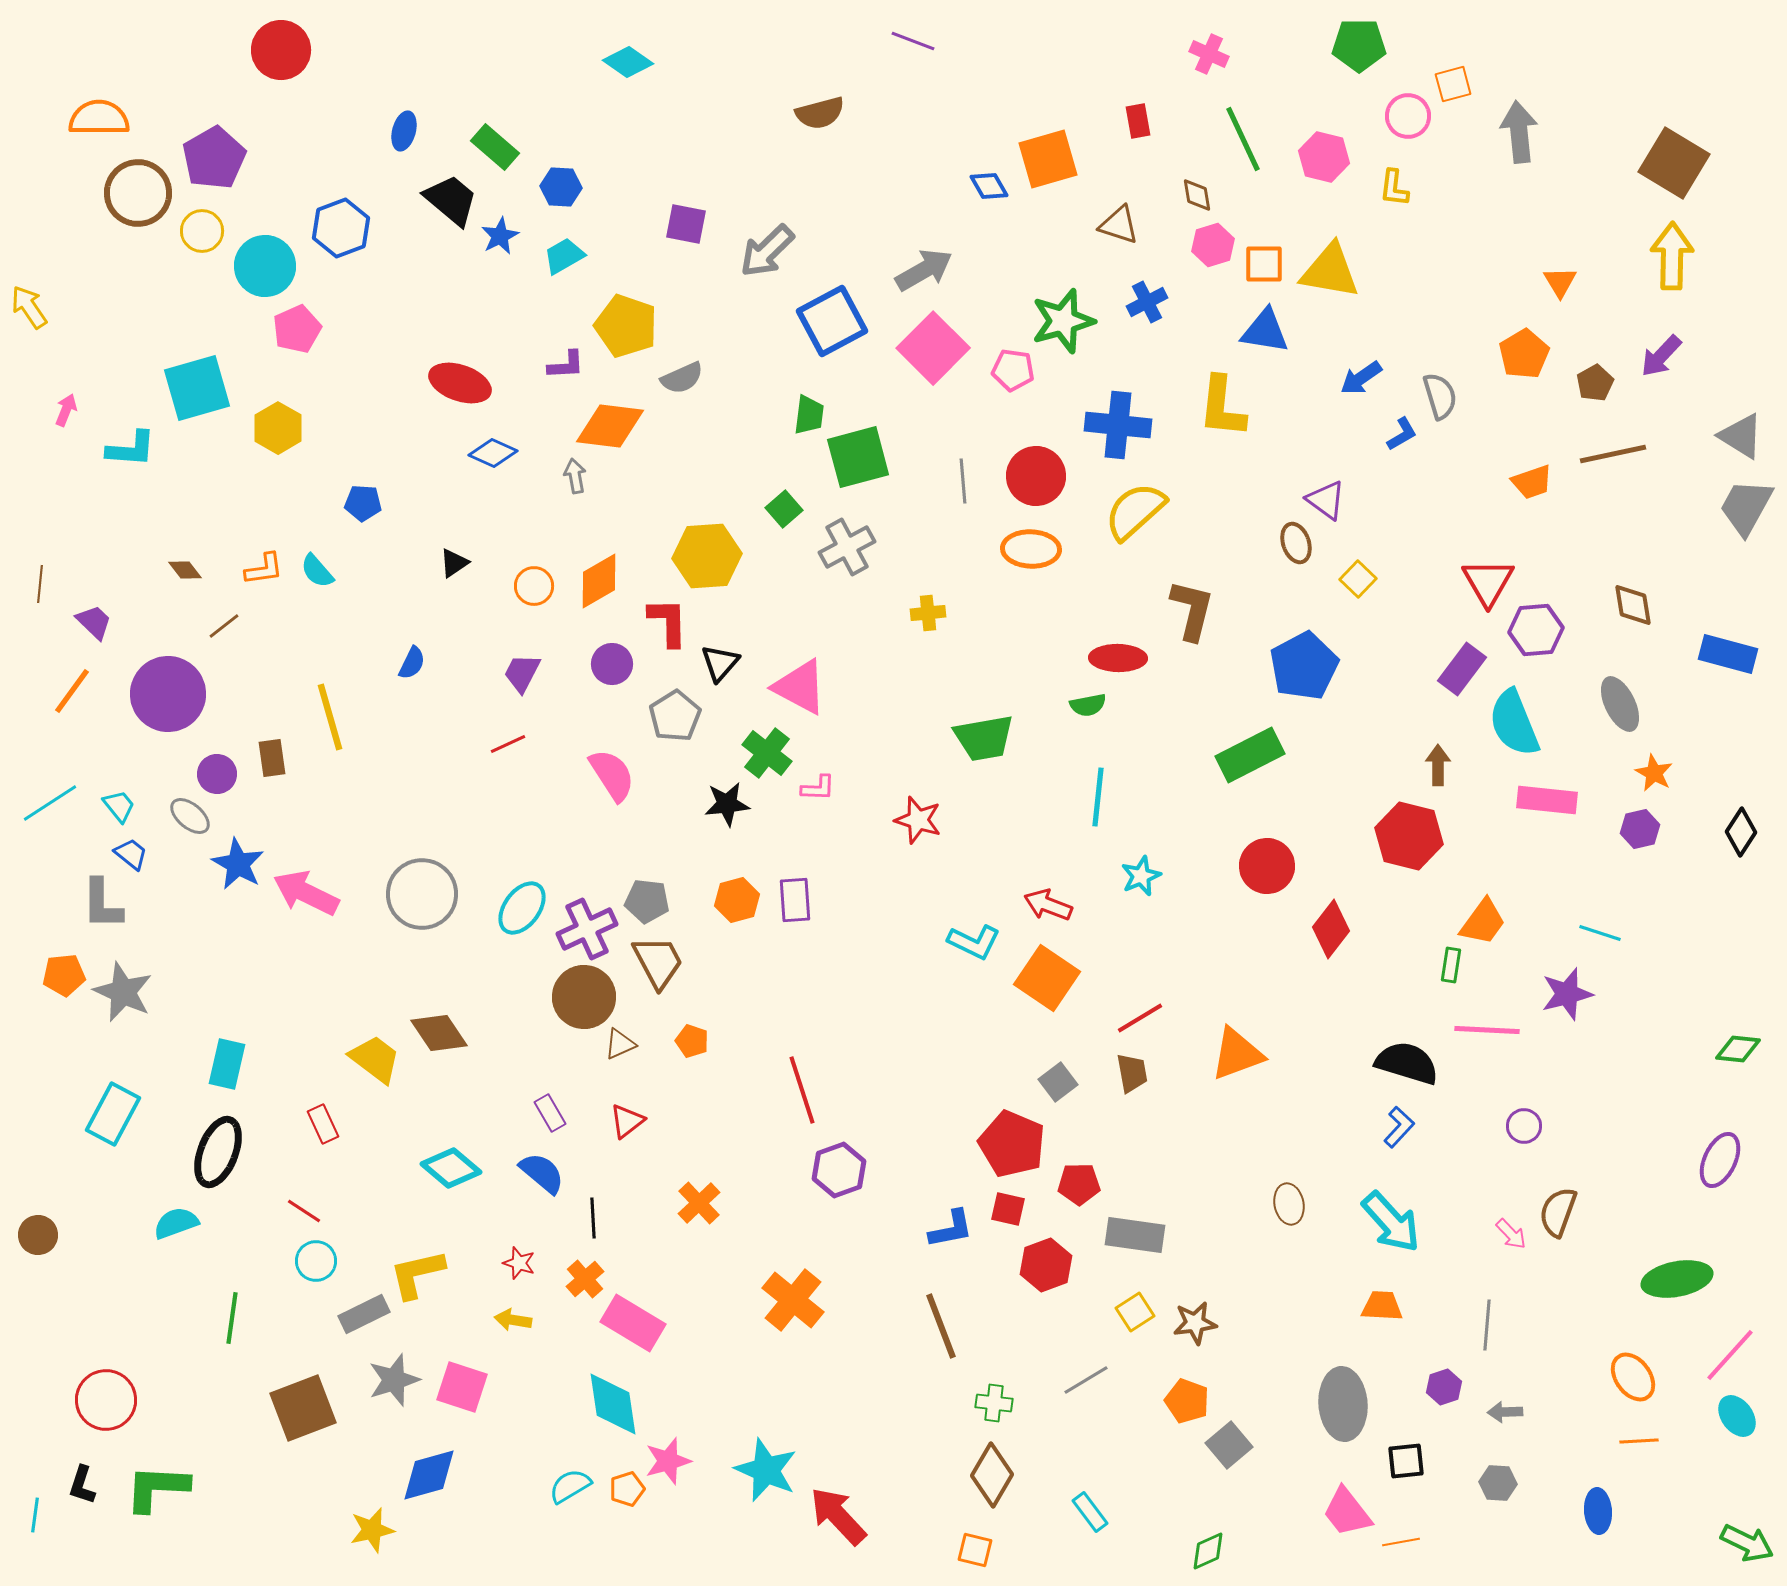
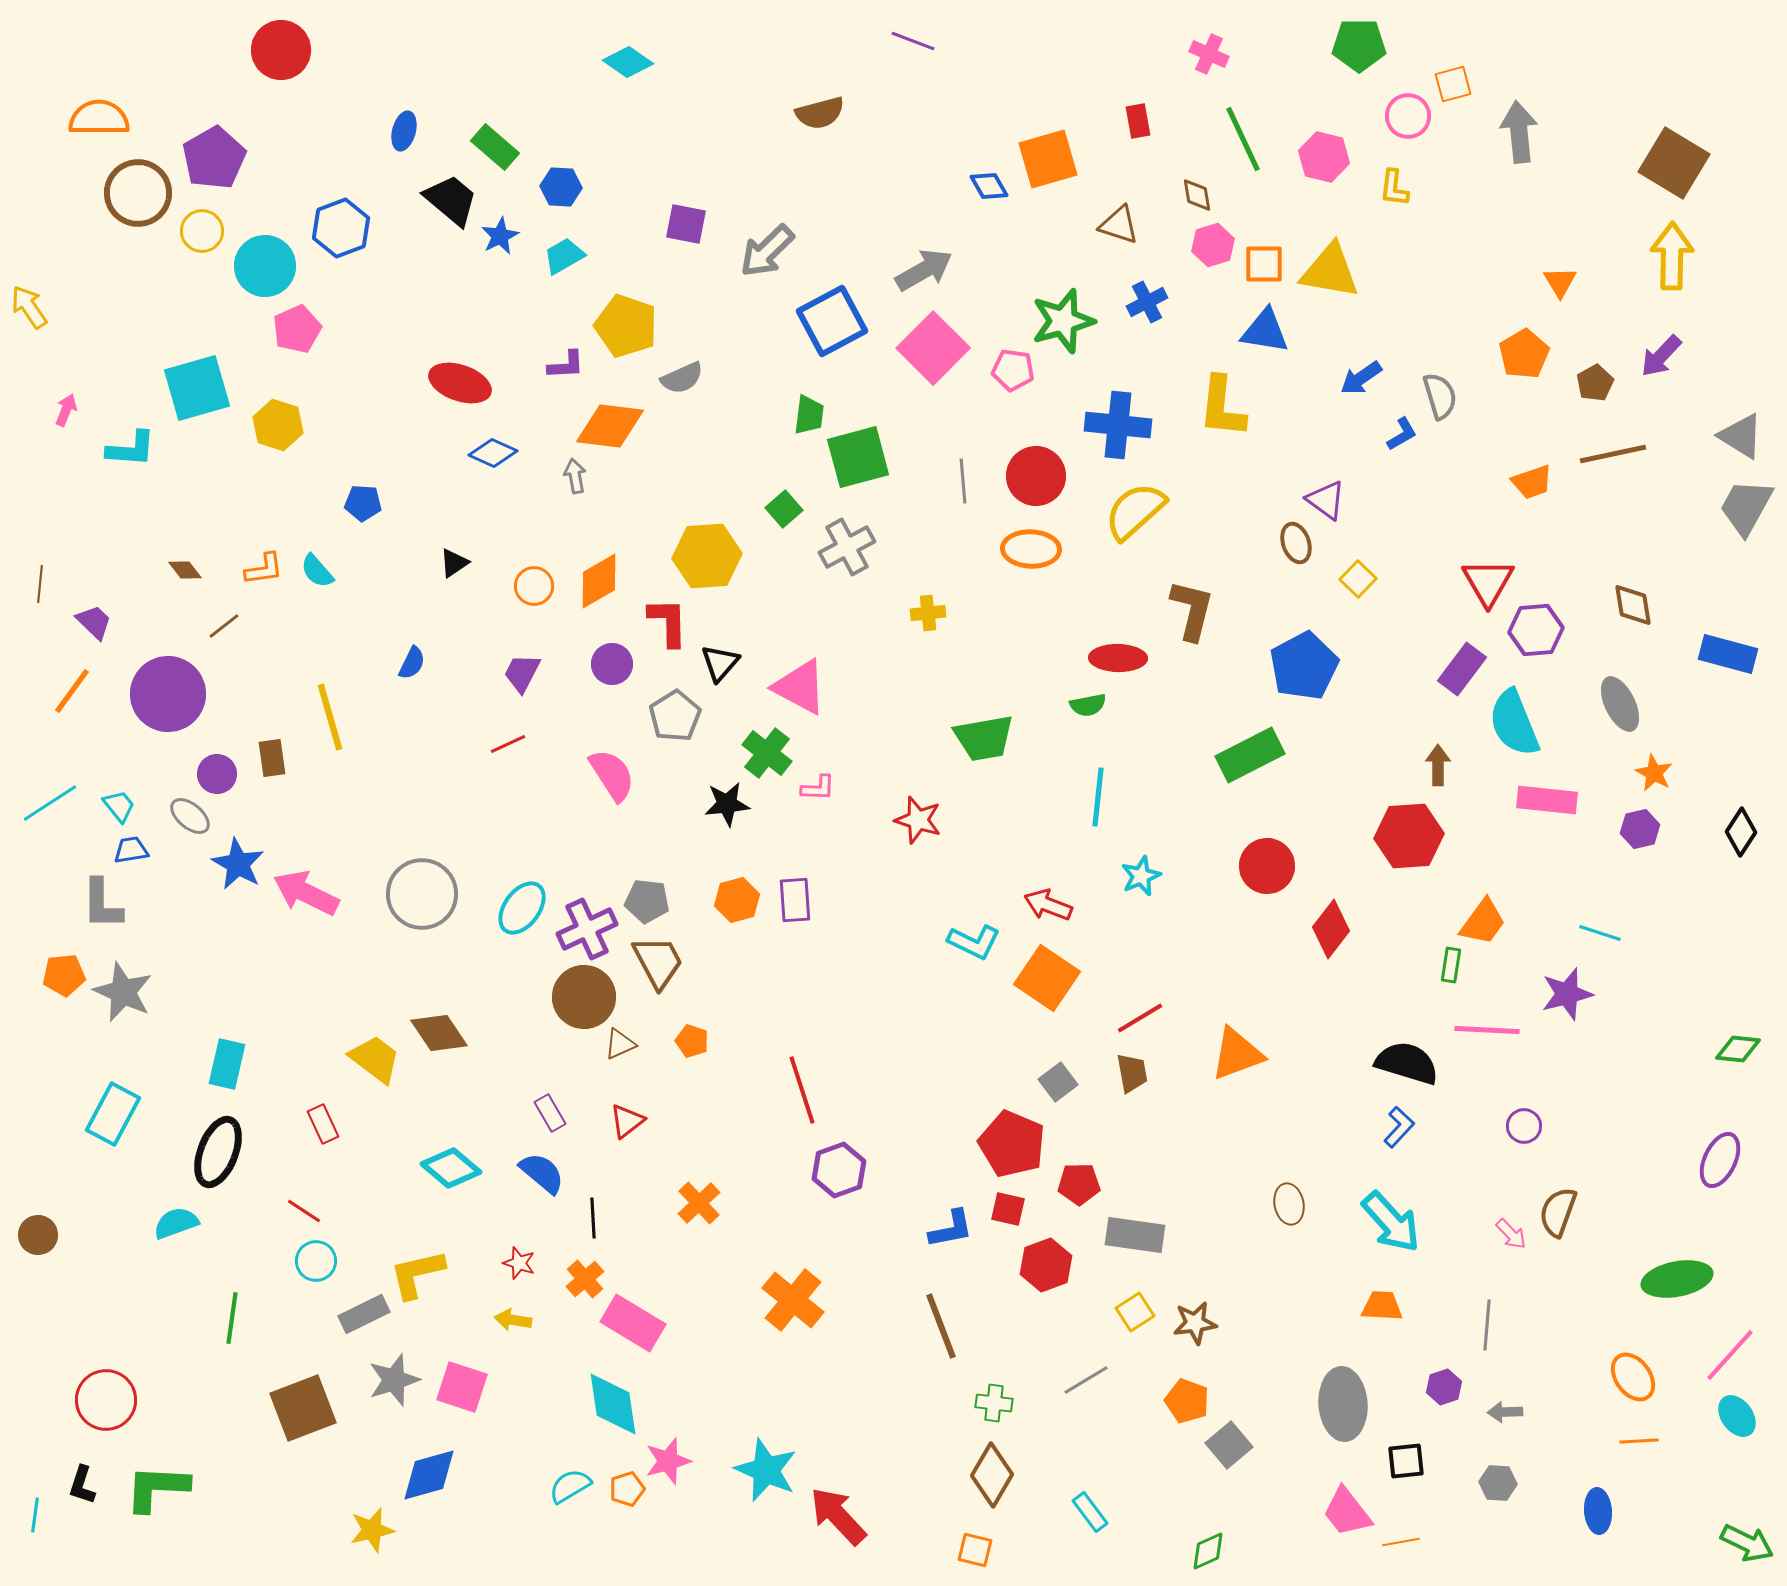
yellow hexagon at (278, 428): moved 3 px up; rotated 12 degrees counterclockwise
red hexagon at (1409, 836): rotated 18 degrees counterclockwise
blue trapezoid at (131, 854): moved 4 px up; rotated 48 degrees counterclockwise
